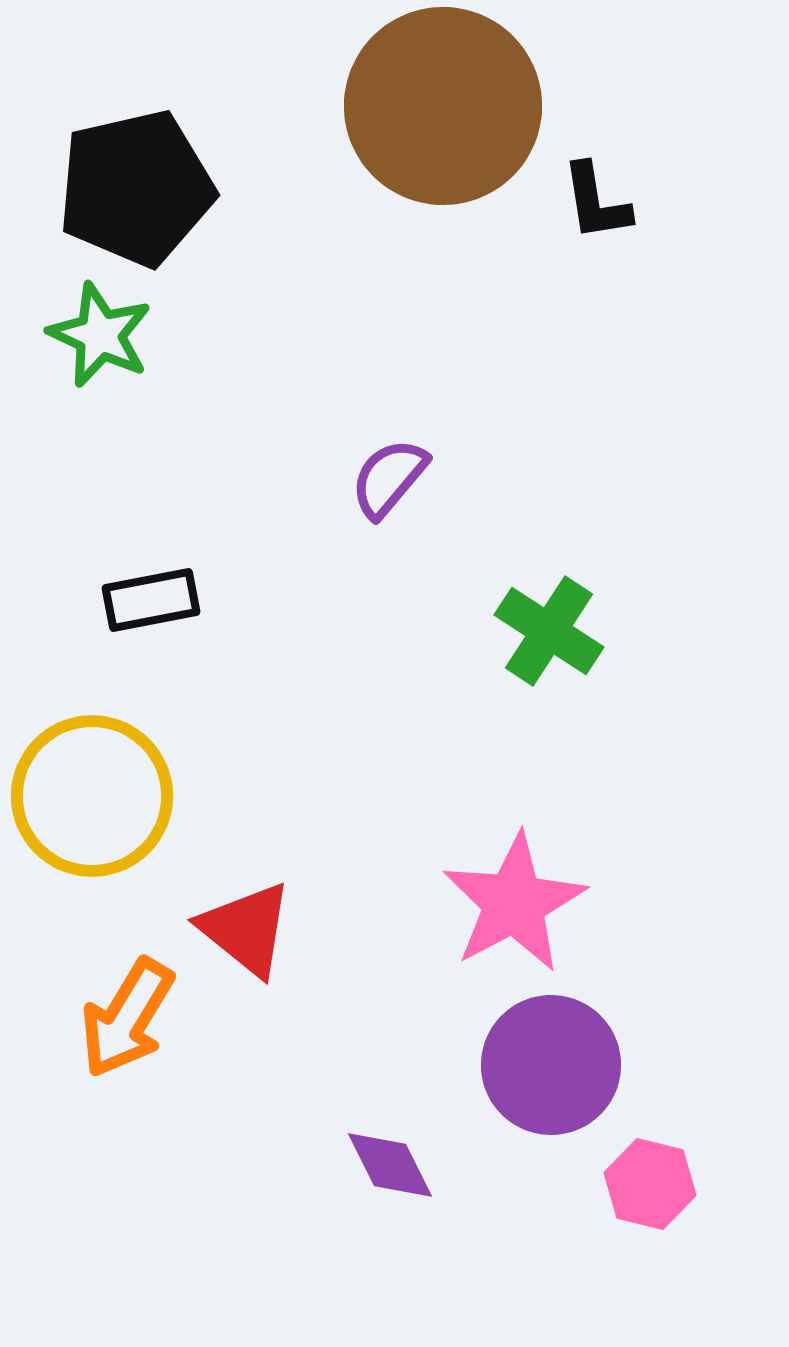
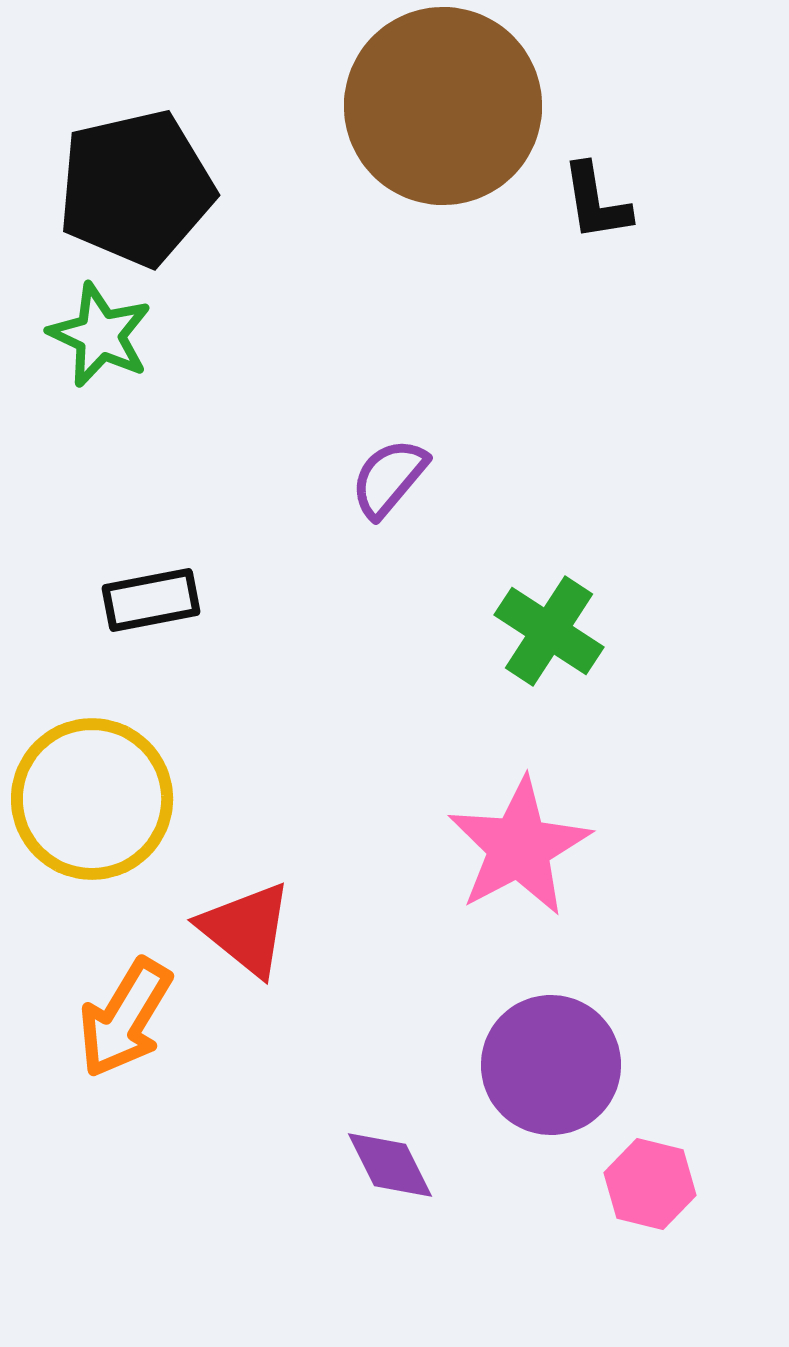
yellow circle: moved 3 px down
pink star: moved 5 px right, 56 px up
orange arrow: moved 2 px left
